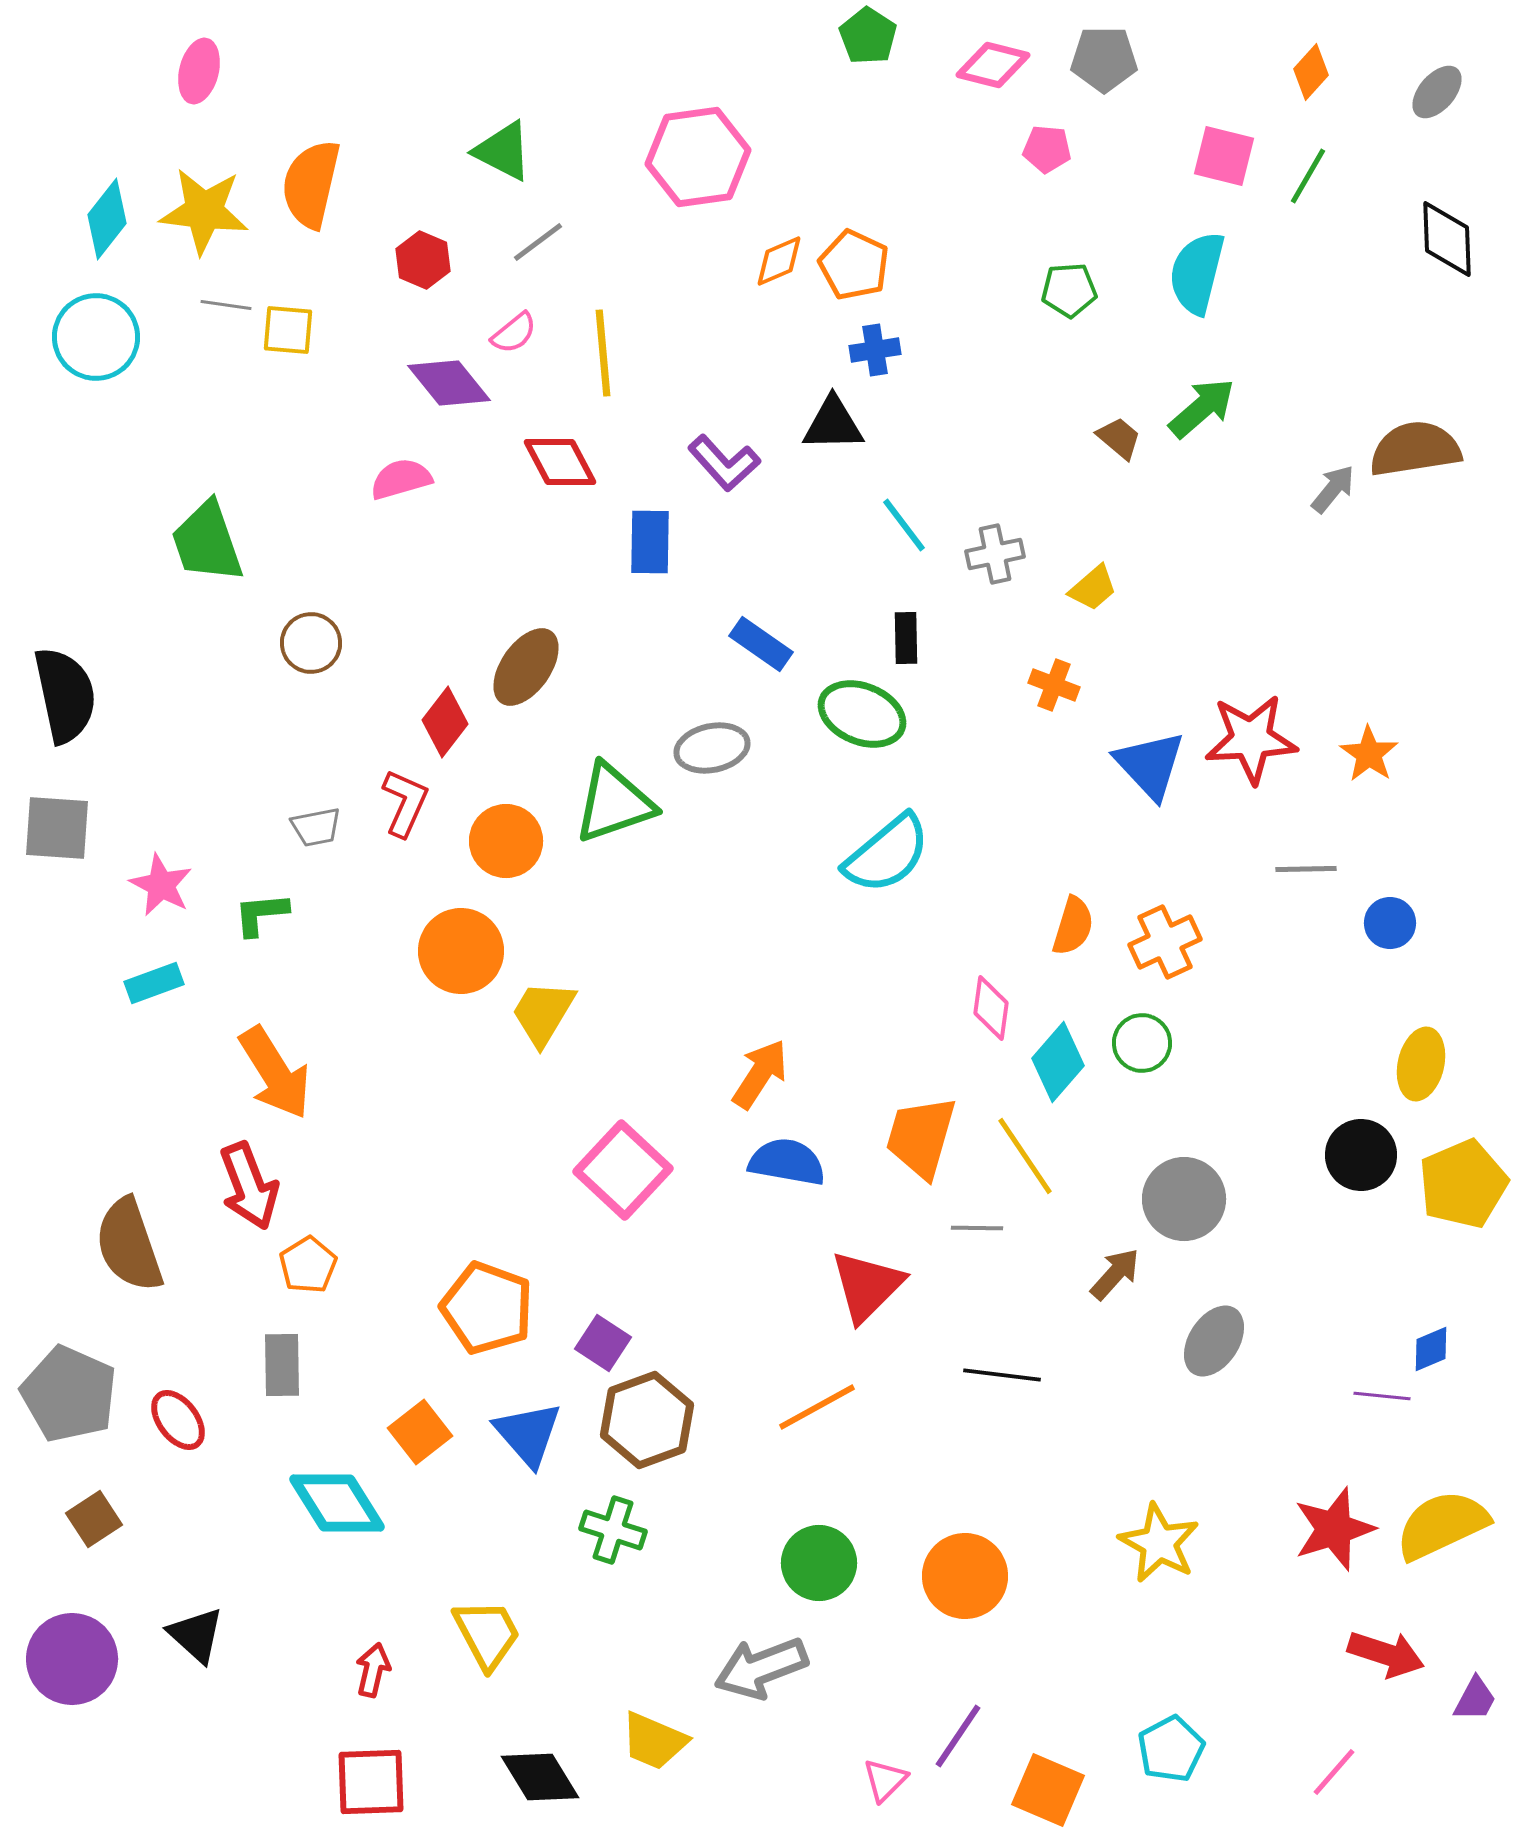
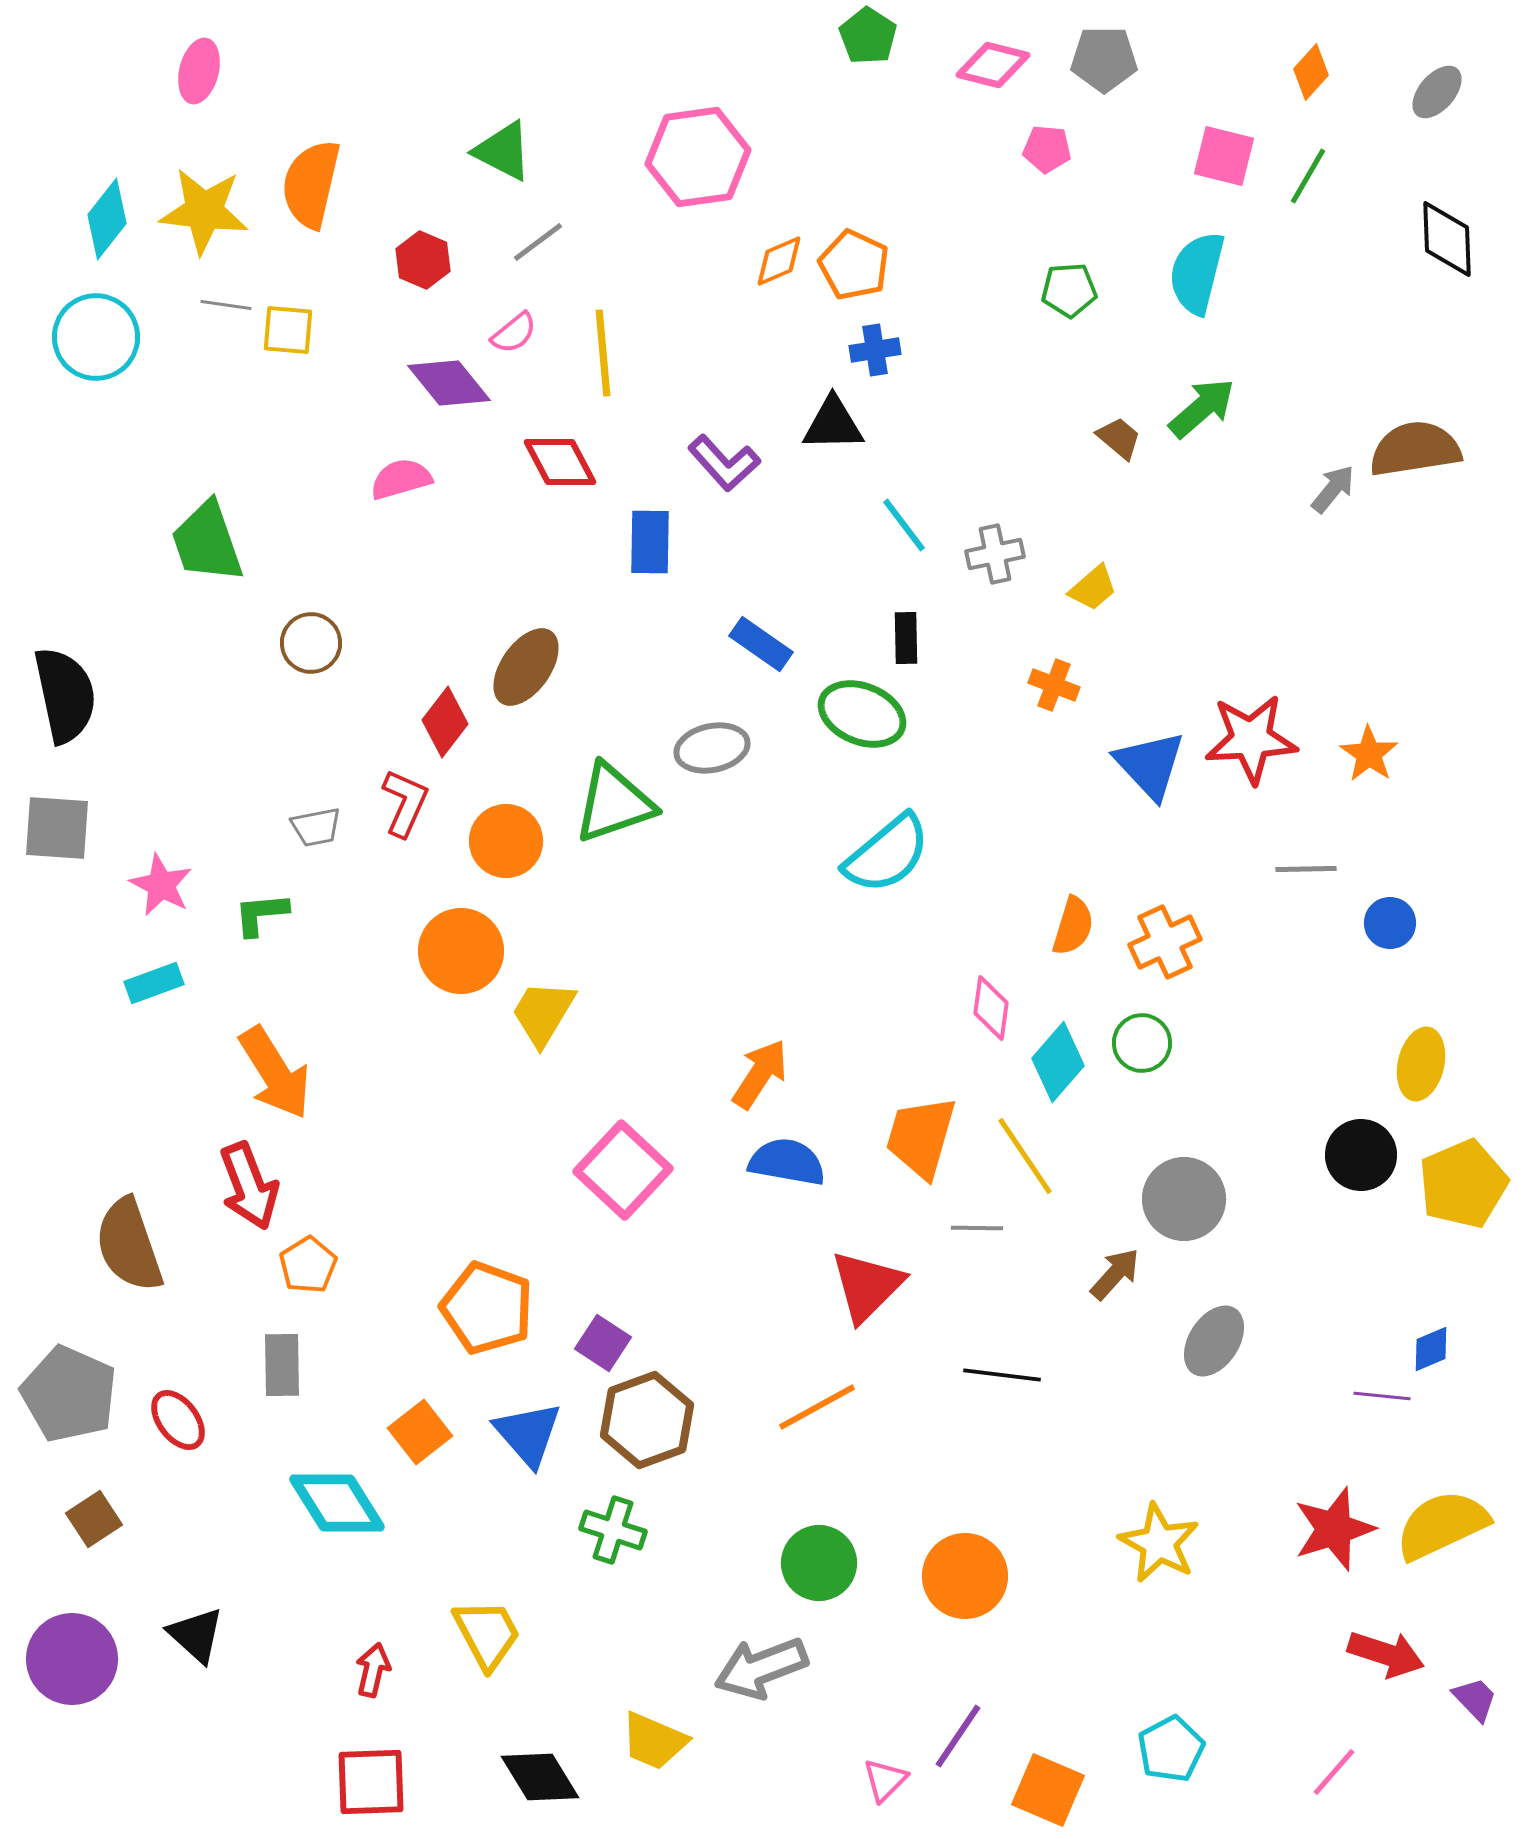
purple trapezoid at (1475, 1699): rotated 72 degrees counterclockwise
